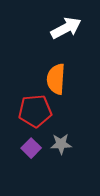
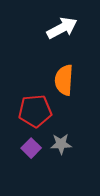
white arrow: moved 4 px left
orange semicircle: moved 8 px right, 1 px down
